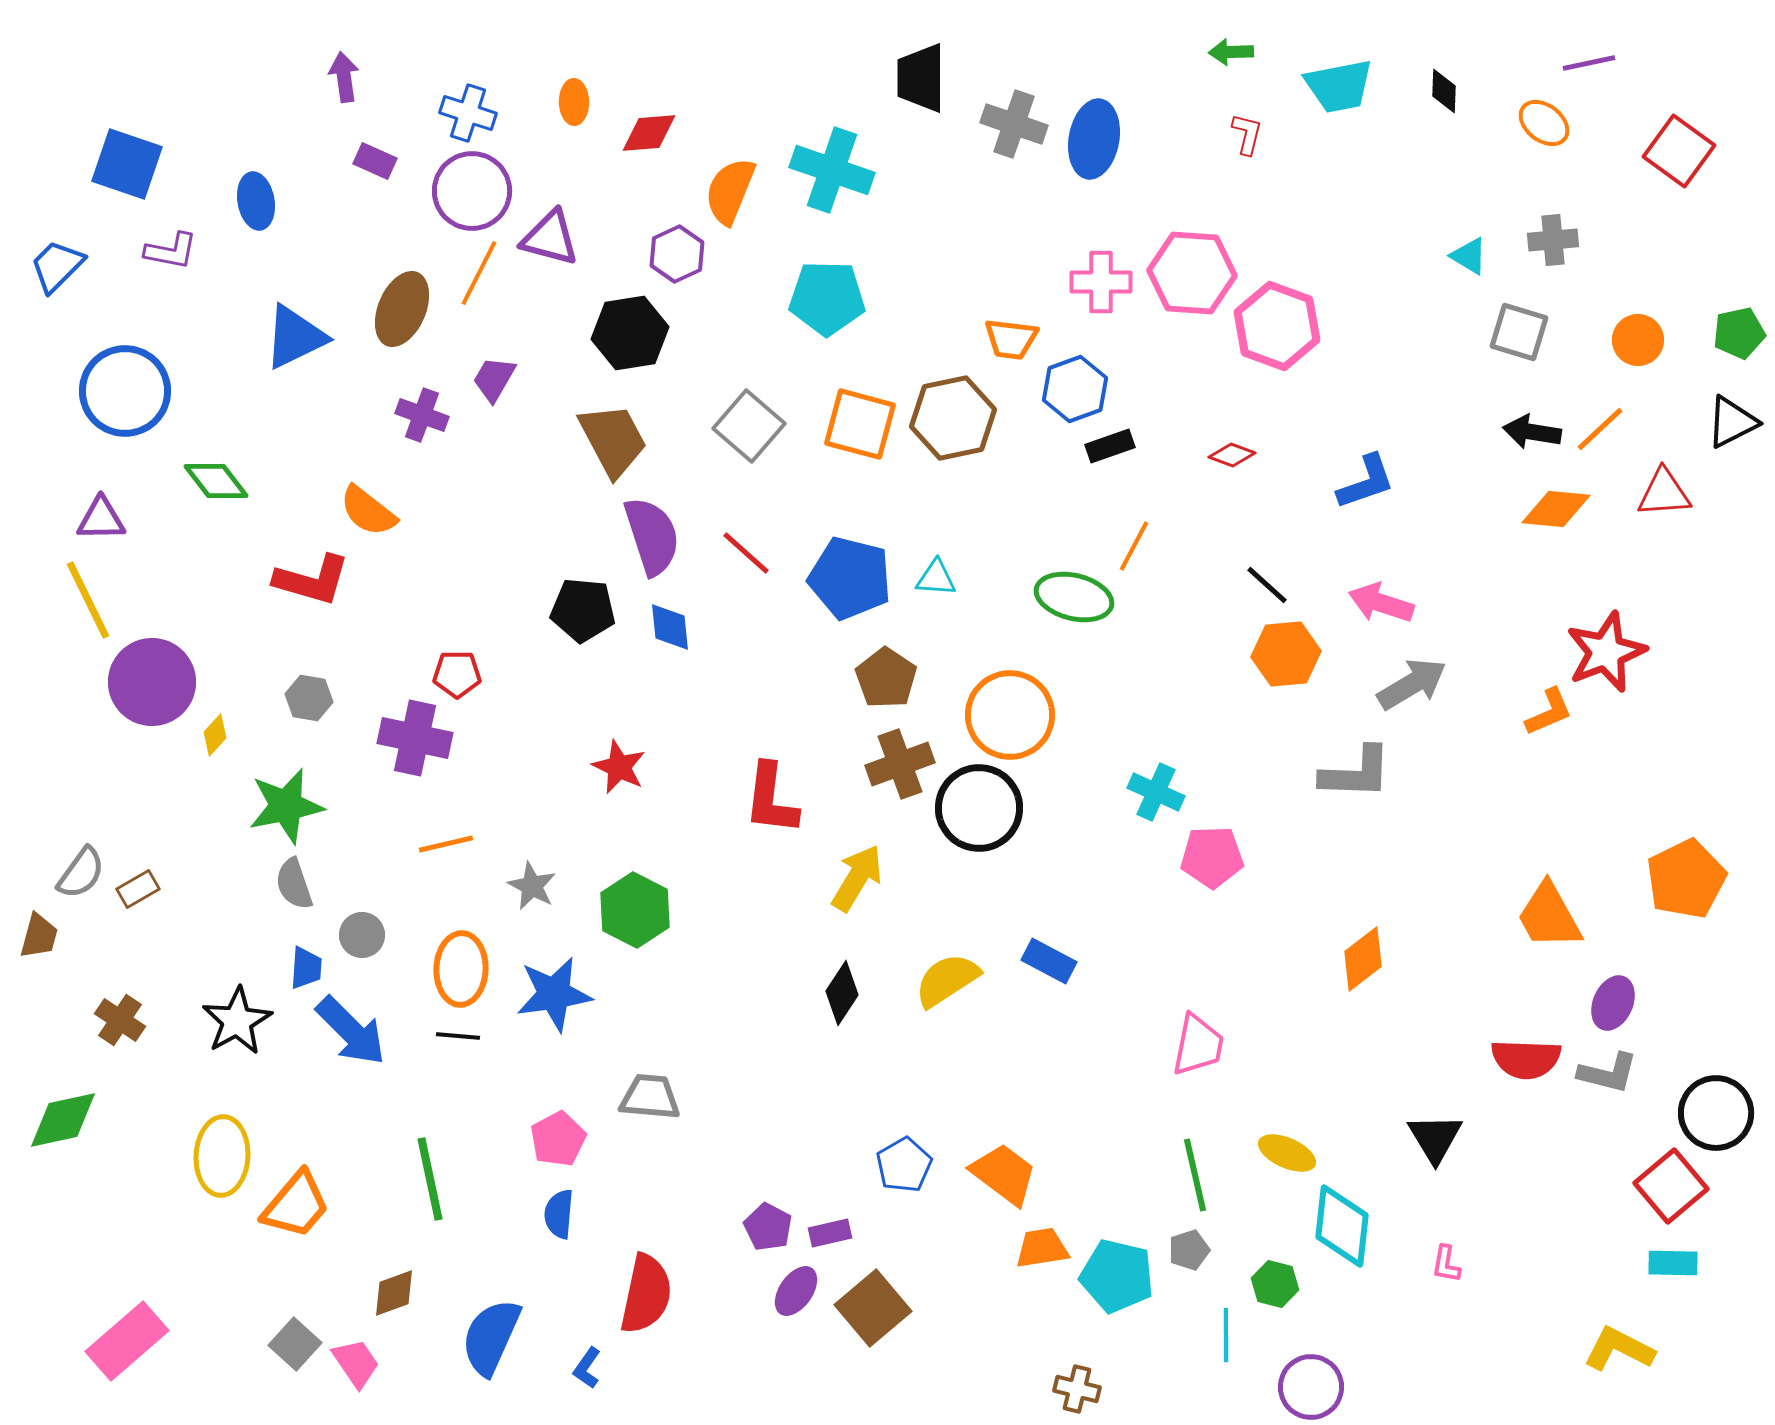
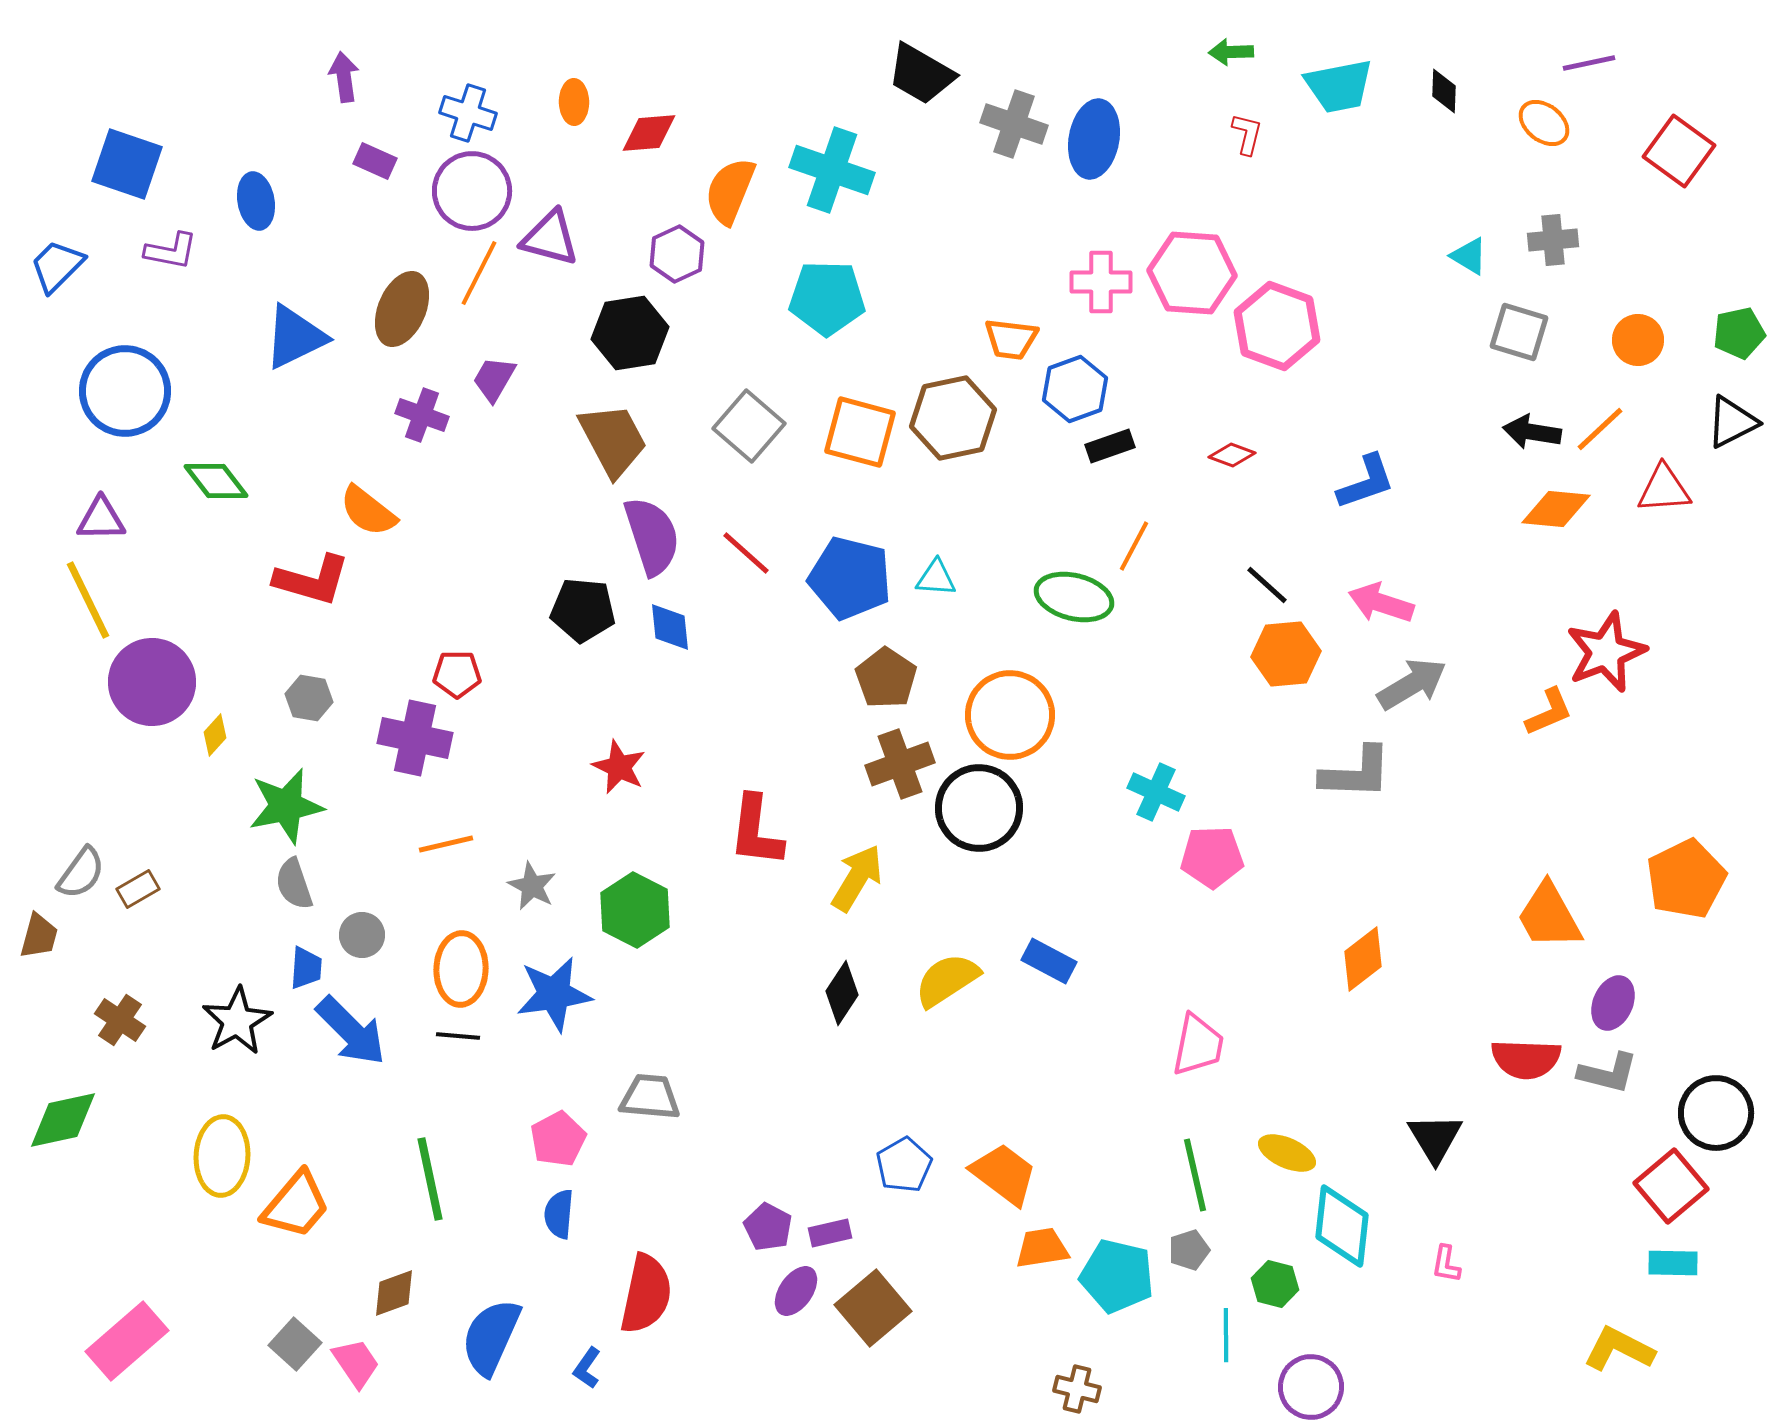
black trapezoid at (921, 78): moved 4 px up; rotated 60 degrees counterclockwise
orange square at (860, 424): moved 8 px down
red triangle at (1664, 493): moved 4 px up
red L-shape at (771, 799): moved 15 px left, 32 px down
